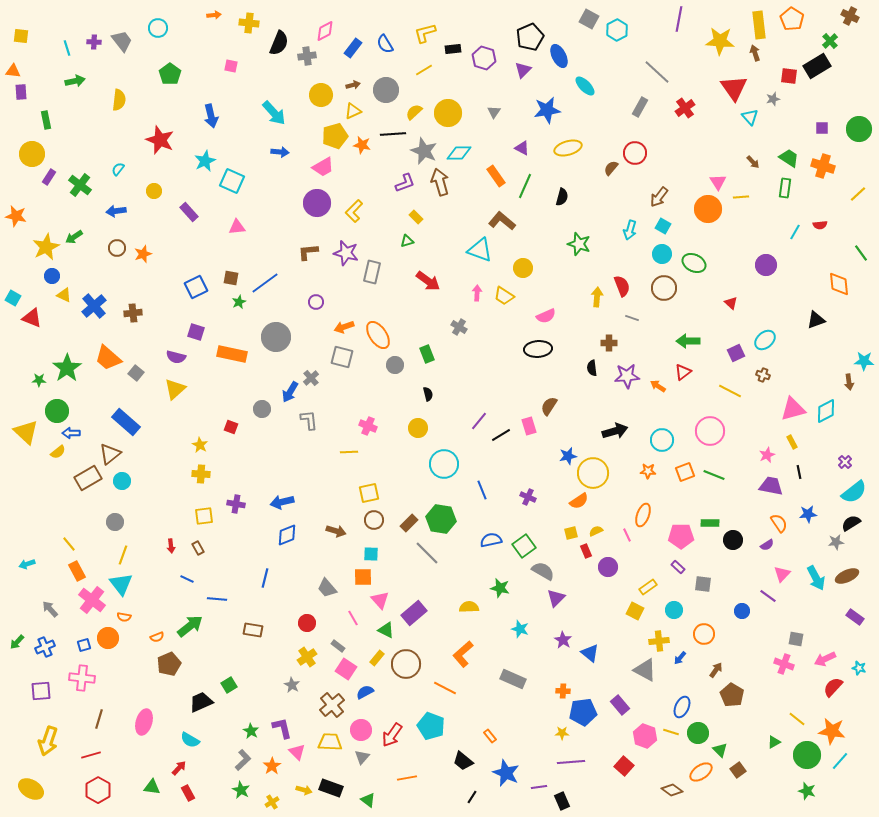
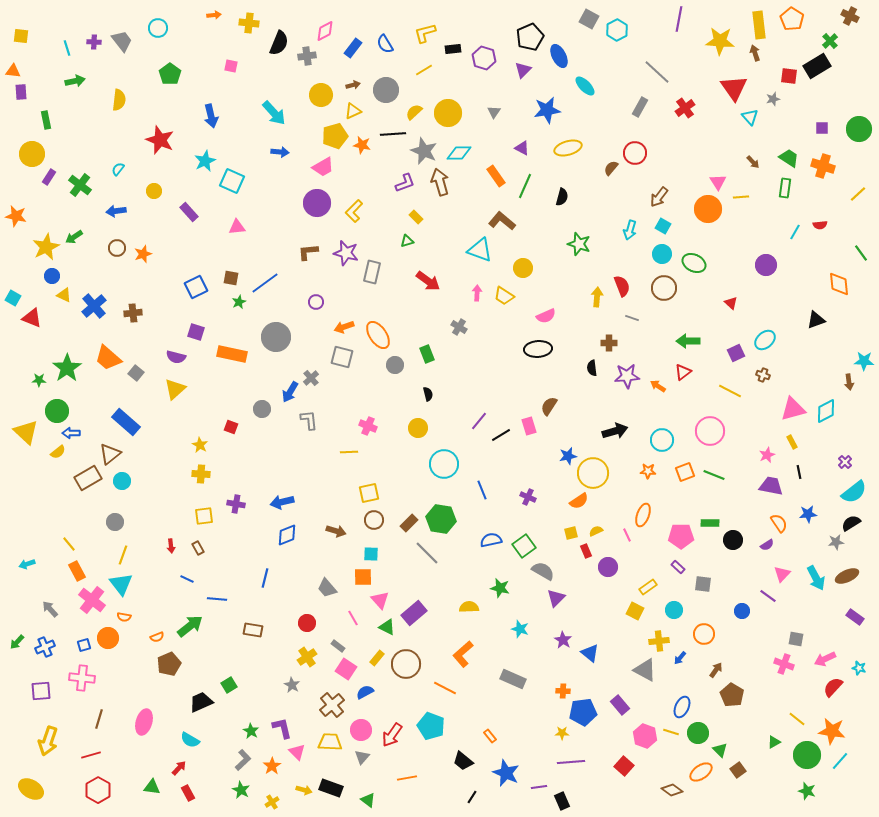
green triangle at (386, 630): moved 1 px right, 3 px up
